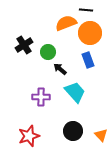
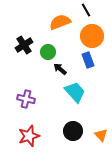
black line: rotated 56 degrees clockwise
orange semicircle: moved 6 px left, 1 px up
orange circle: moved 2 px right, 3 px down
purple cross: moved 15 px left, 2 px down; rotated 12 degrees clockwise
